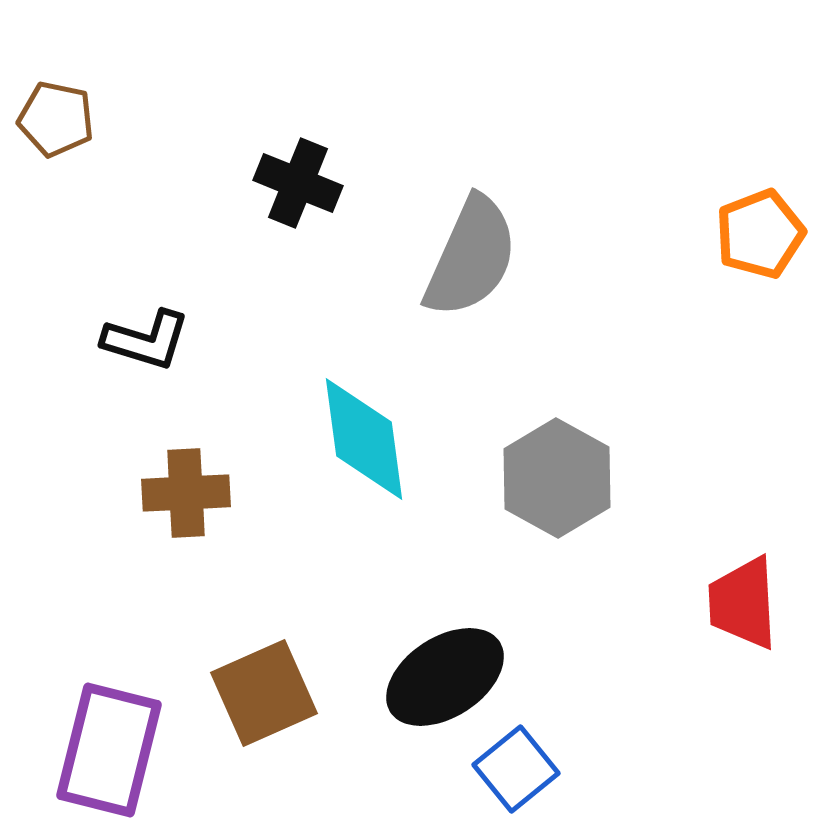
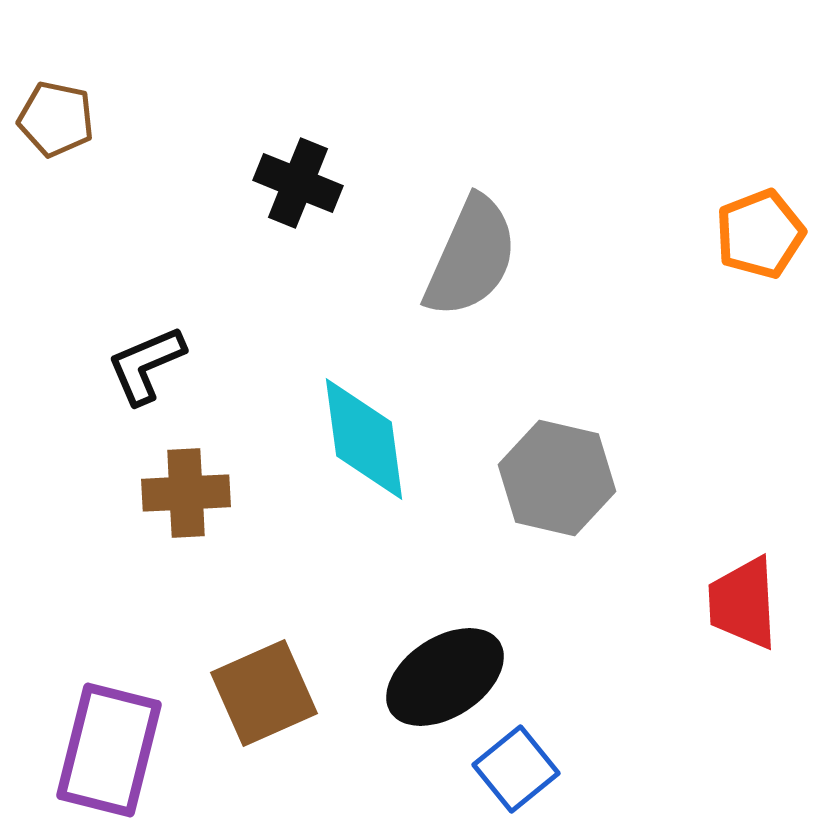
black L-shape: moved 25 px down; rotated 140 degrees clockwise
gray hexagon: rotated 16 degrees counterclockwise
